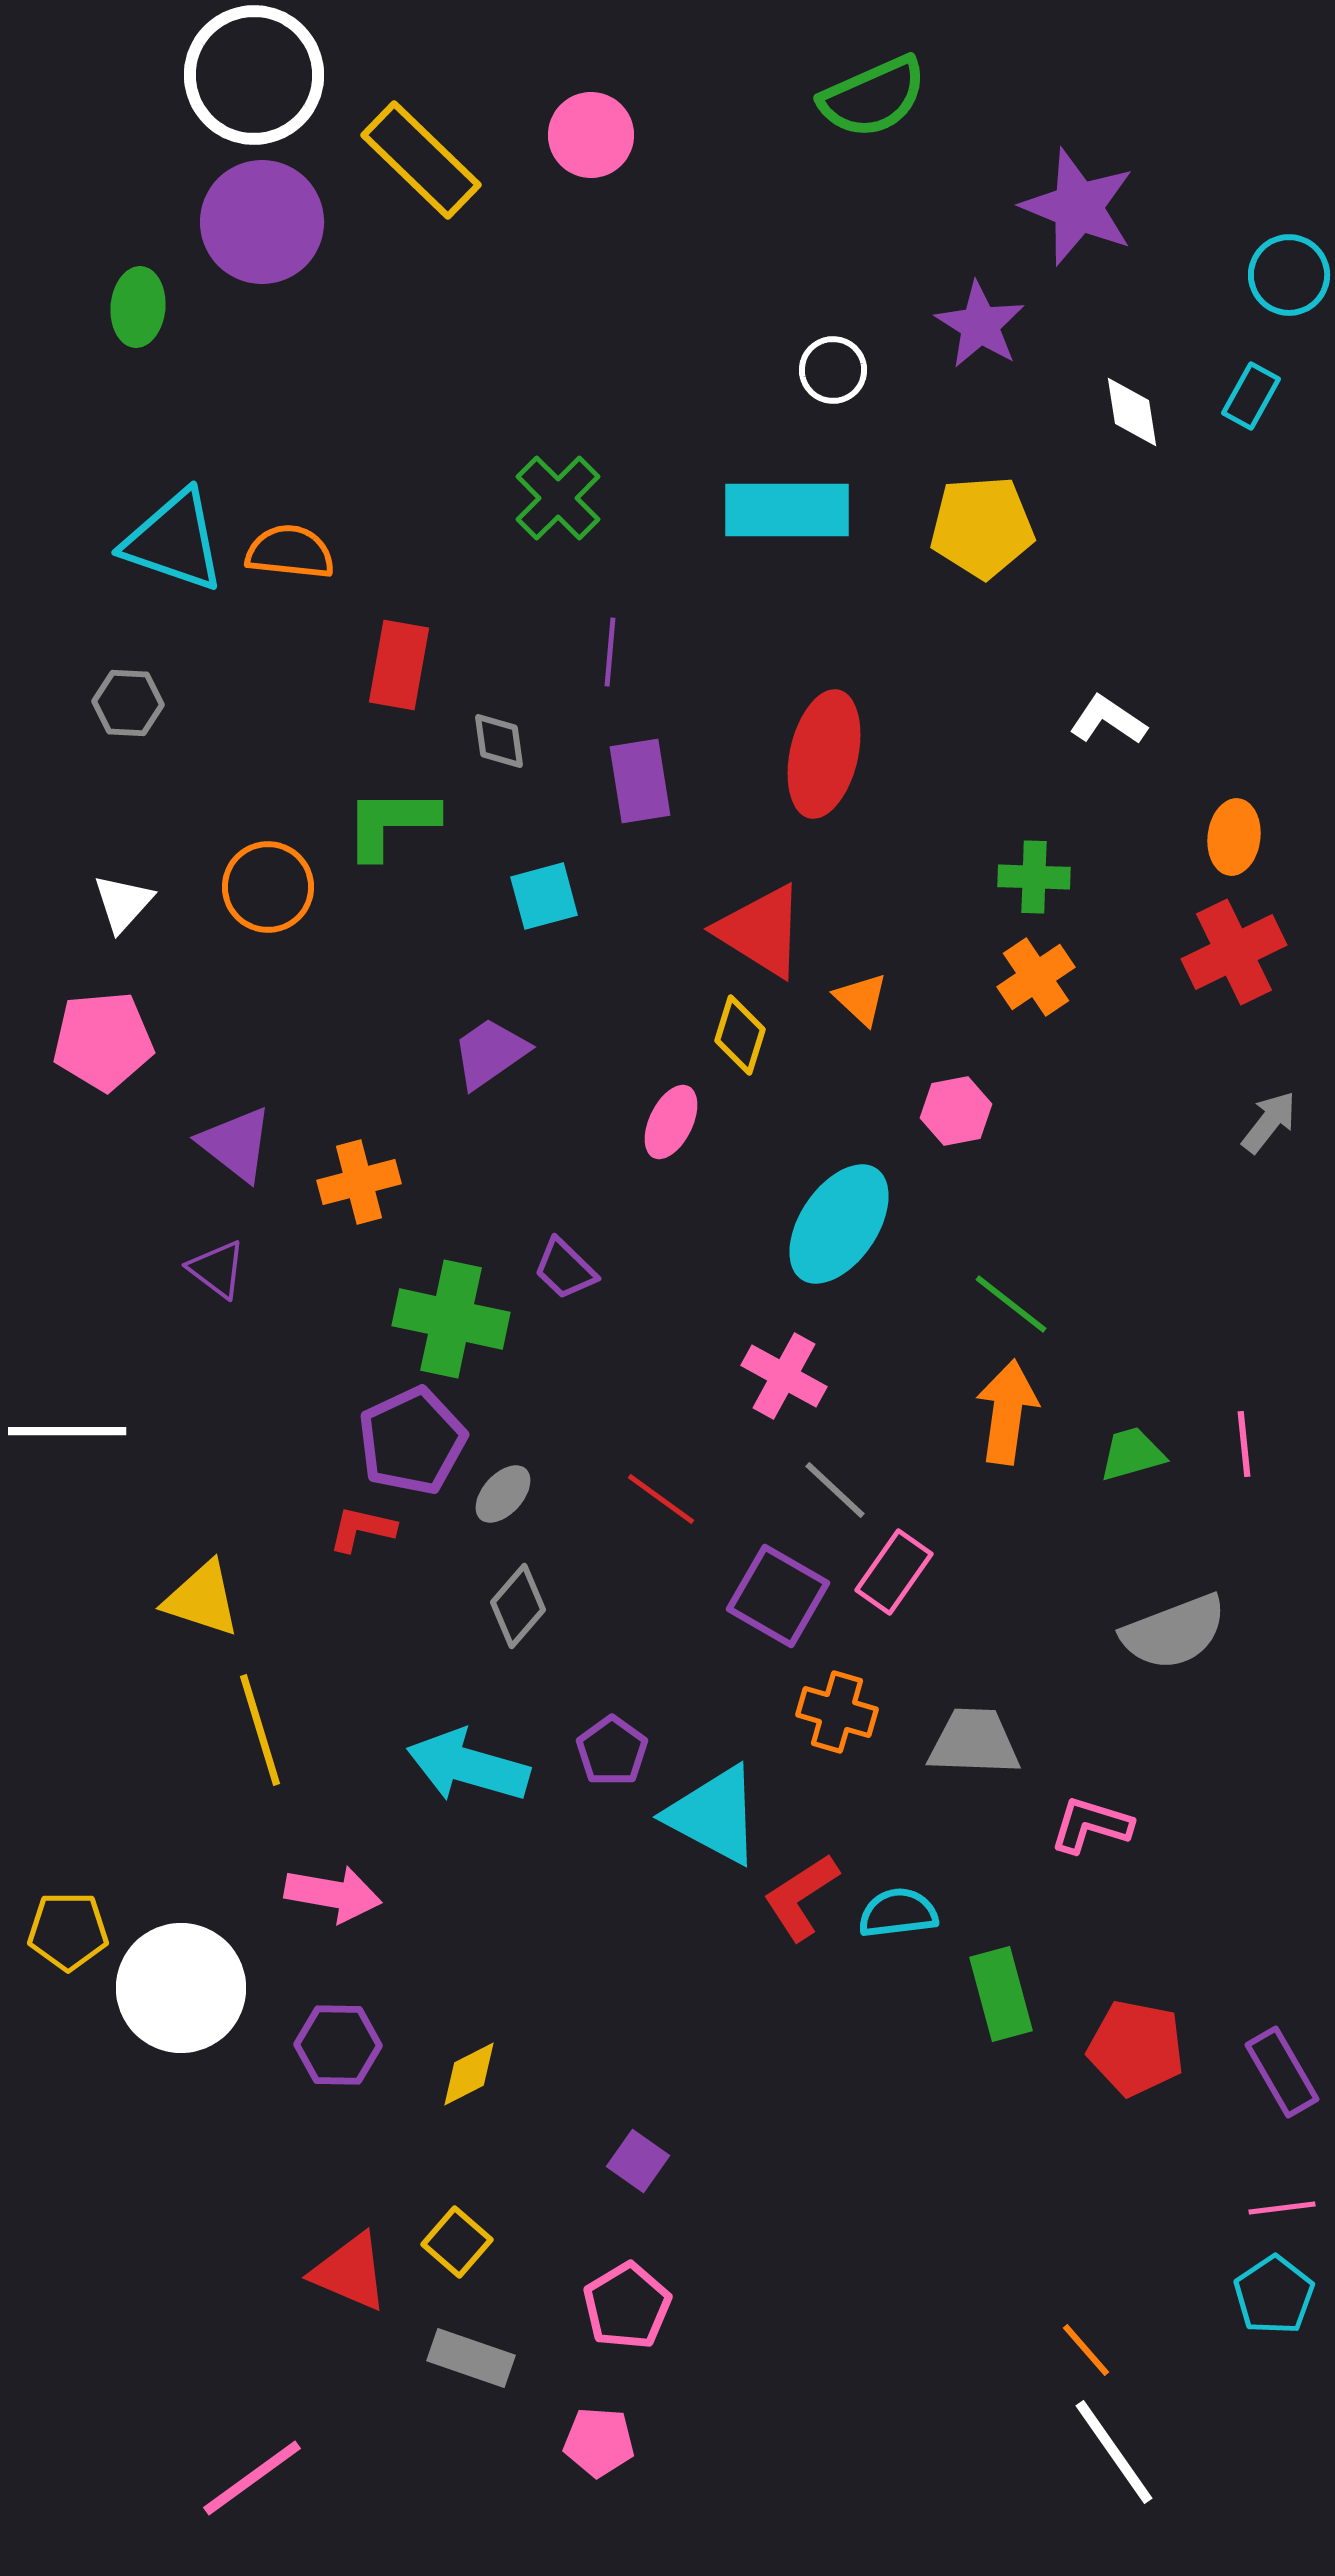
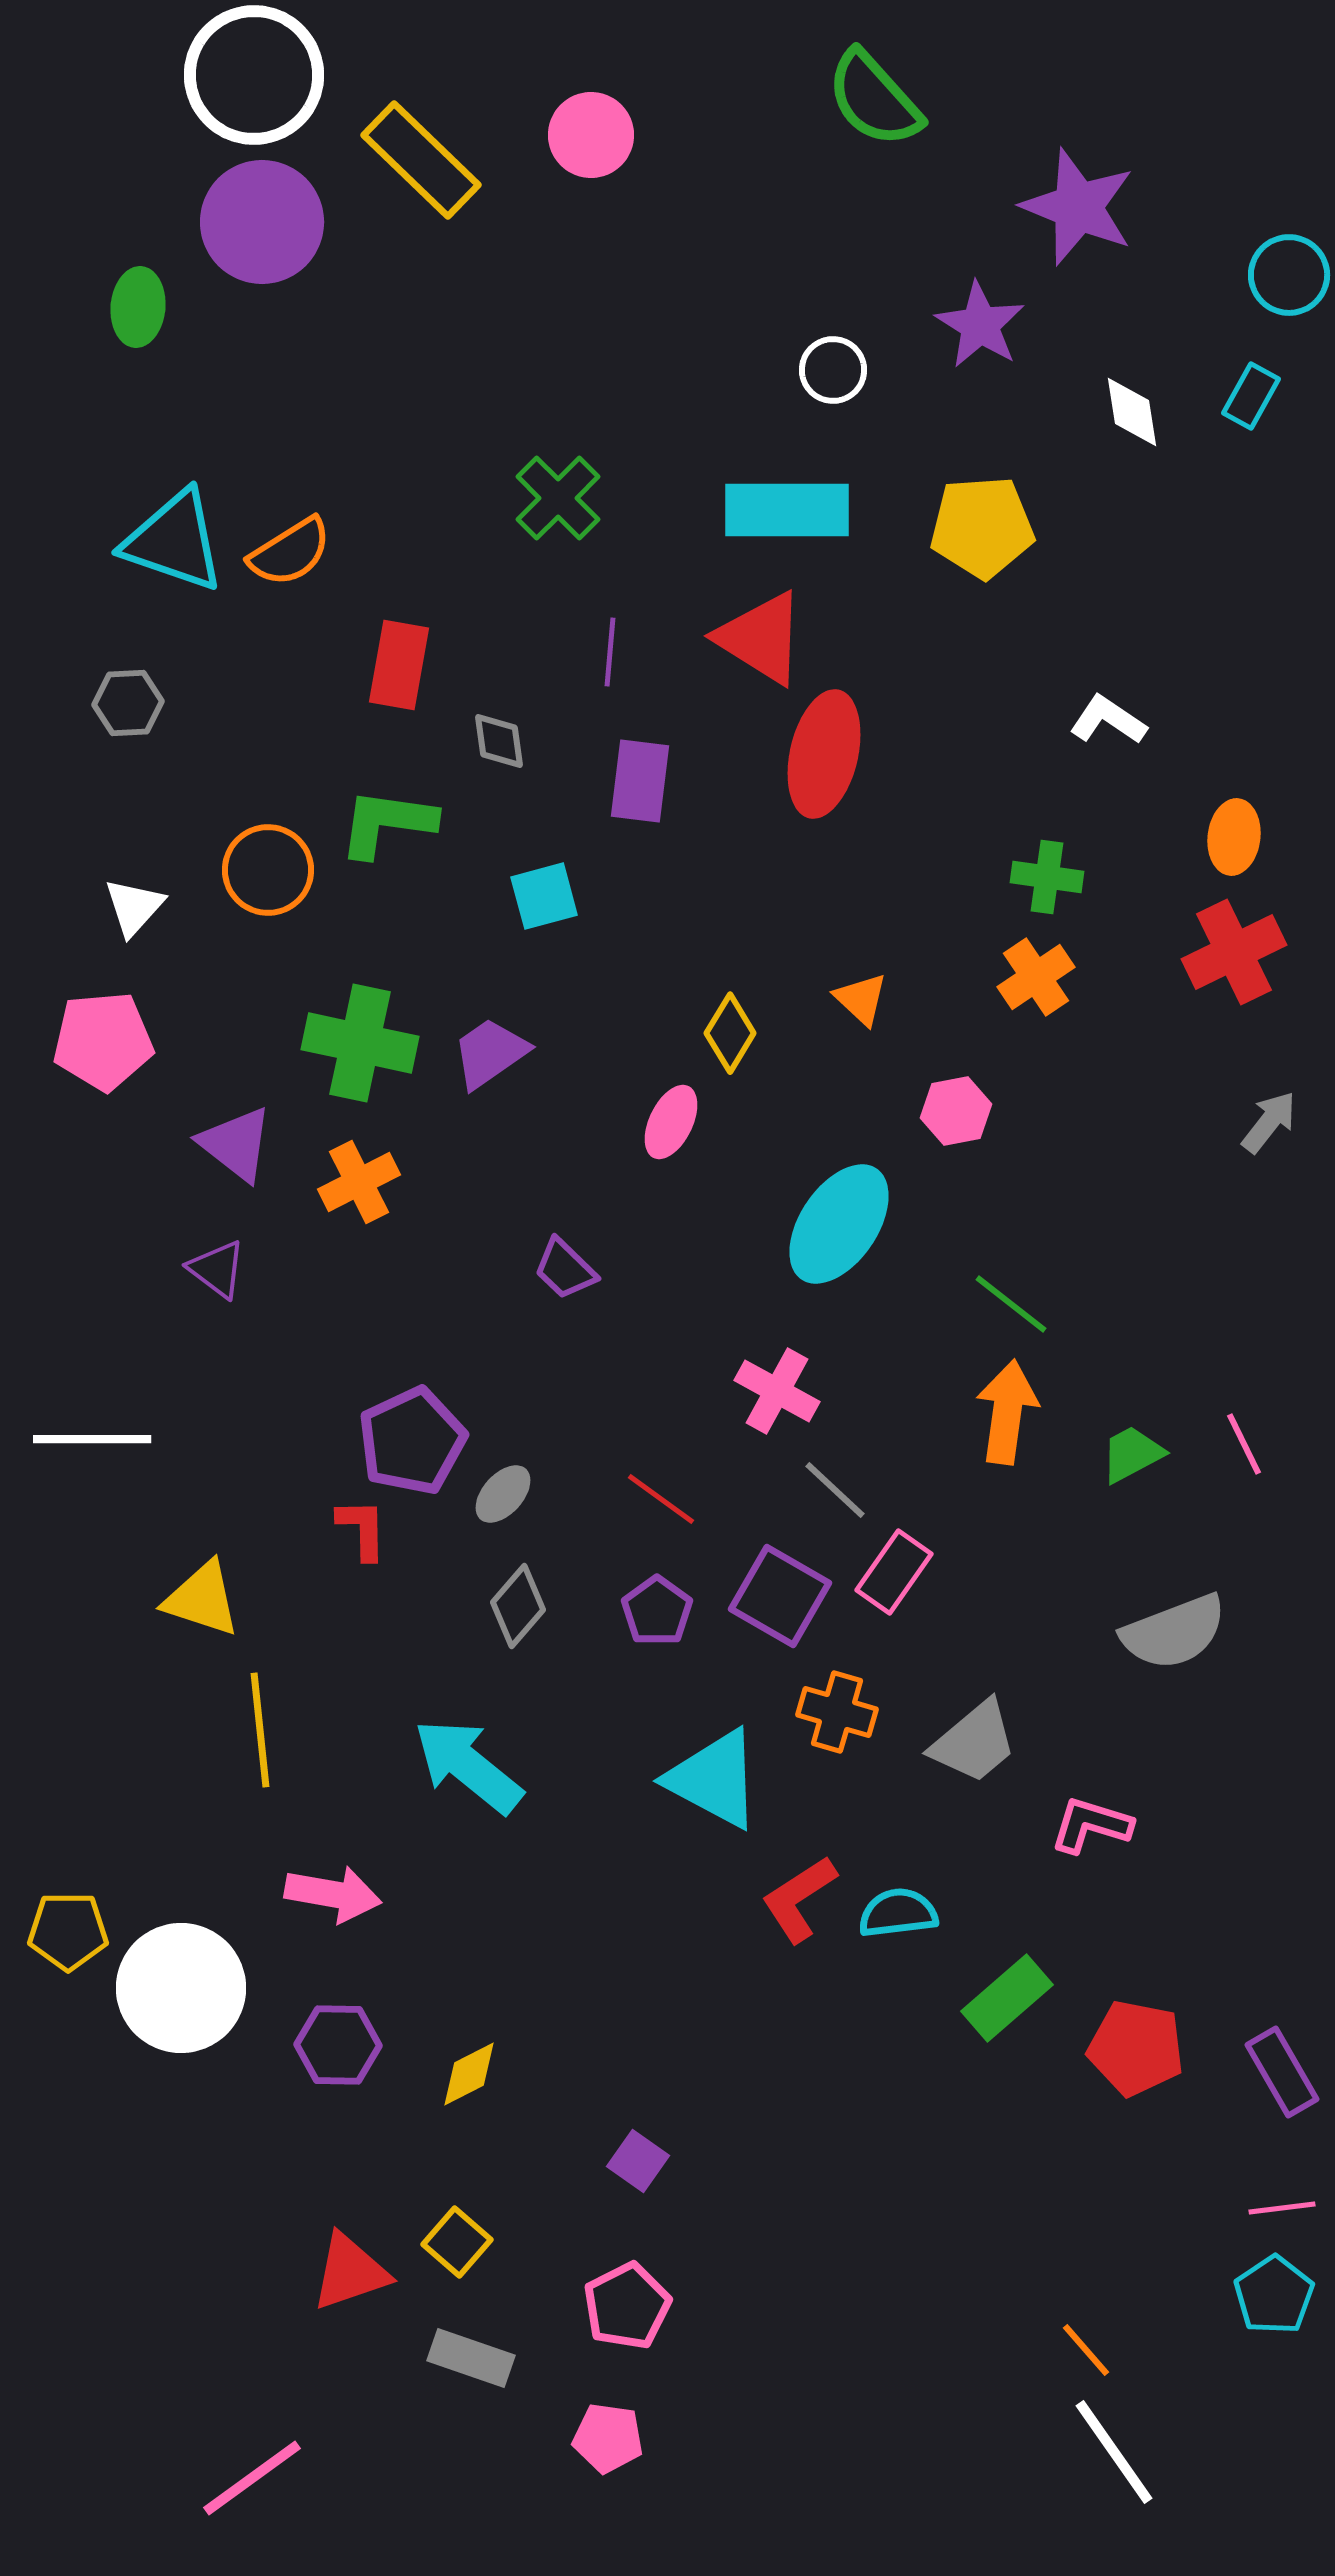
green semicircle at (873, 97): moved 1 px right, 2 px down; rotated 72 degrees clockwise
orange semicircle at (290, 552): rotated 142 degrees clockwise
gray hexagon at (128, 703): rotated 6 degrees counterclockwise
purple rectangle at (640, 781): rotated 16 degrees clockwise
green L-shape at (391, 823): moved 4 px left; rotated 8 degrees clockwise
green cross at (1034, 877): moved 13 px right; rotated 6 degrees clockwise
orange circle at (268, 887): moved 17 px up
white triangle at (123, 903): moved 11 px right, 4 px down
red triangle at (761, 931): moved 293 px up
yellow diamond at (740, 1035): moved 10 px left, 2 px up; rotated 14 degrees clockwise
orange cross at (359, 1182): rotated 12 degrees counterclockwise
green cross at (451, 1319): moved 91 px left, 276 px up
pink cross at (784, 1376): moved 7 px left, 15 px down
white line at (67, 1431): moved 25 px right, 8 px down
pink line at (1244, 1444): rotated 20 degrees counterclockwise
green trapezoid at (1132, 1454): rotated 12 degrees counterclockwise
red L-shape at (362, 1529): rotated 76 degrees clockwise
purple square at (778, 1596): moved 2 px right
yellow line at (260, 1730): rotated 11 degrees clockwise
gray trapezoid at (974, 1742): rotated 138 degrees clockwise
purple pentagon at (612, 1751): moved 45 px right, 140 px up
cyan arrow at (468, 1766): rotated 23 degrees clockwise
cyan triangle at (714, 1815): moved 36 px up
red L-shape at (801, 1897): moved 2 px left, 2 px down
green rectangle at (1001, 1994): moved 6 px right, 4 px down; rotated 64 degrees clockwise
red triangle at (350, 2272): rotated 42 degrees counterclockwise
pink pentagon at (627, 2306): rotated 4 degrees clockwise
pink pentagon at (599, 2442): moved 9 px right, 4 px up; rotated 4 degrees clockwise
